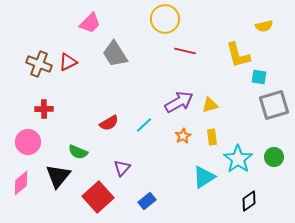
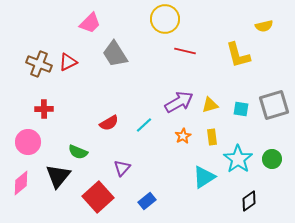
cyan square: moved 18 px left, 32 px down
green circle: moved 2 px left, 2 px down
